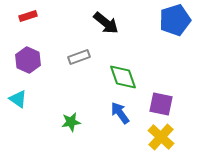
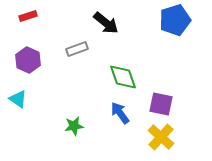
gray rectangle: moved 2 px left, 8 px up
green star: moved 3 px right, 4 px down
